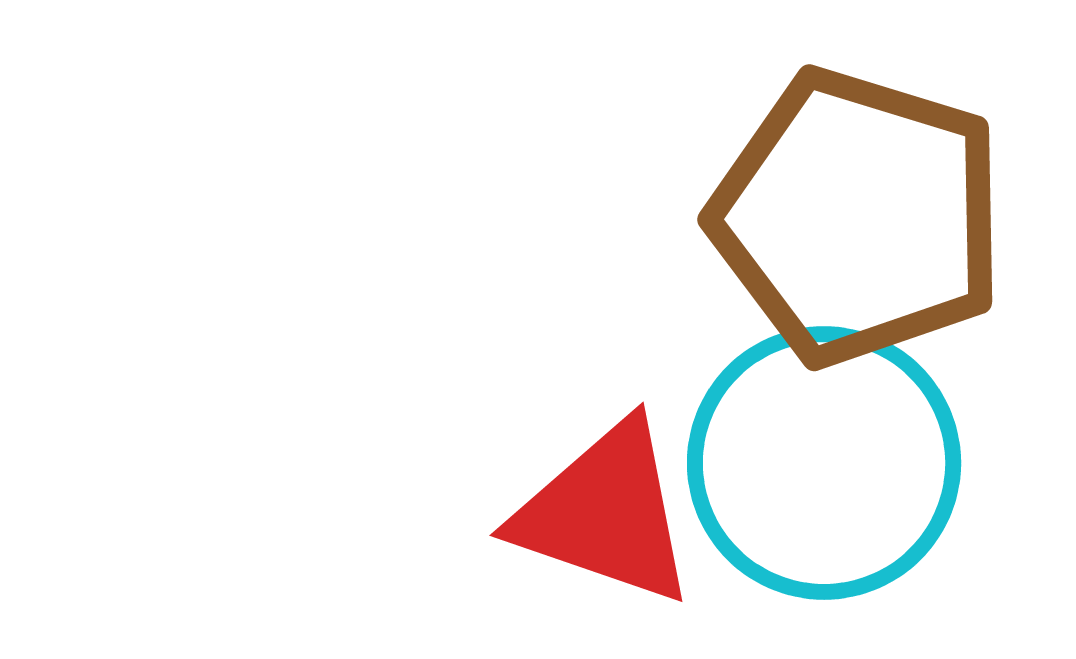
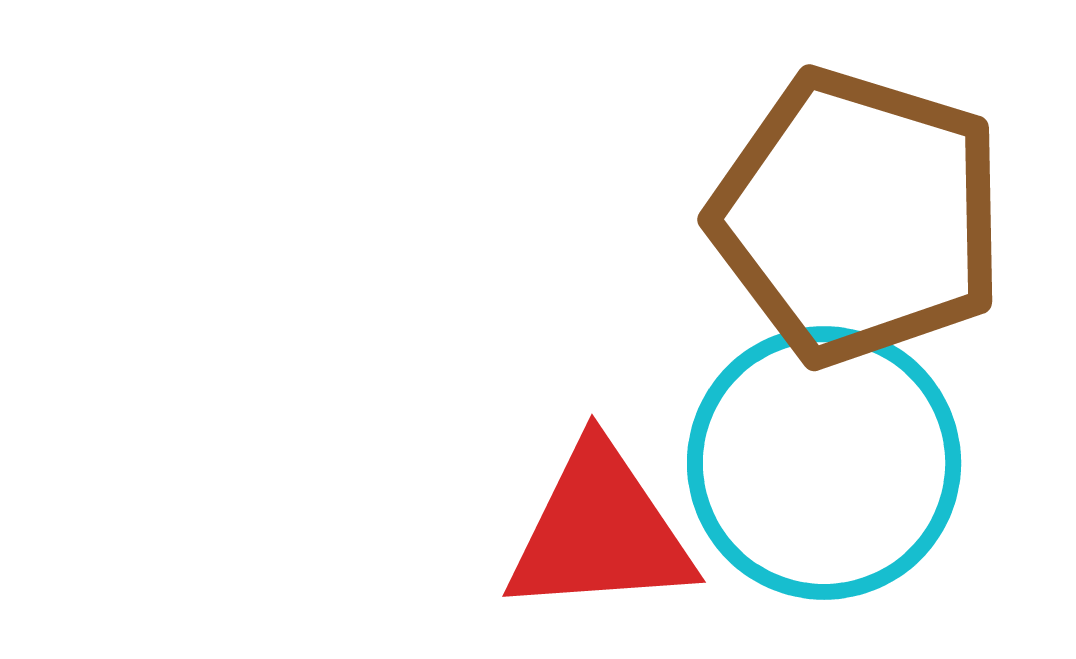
red triangle: moved 5 px left, 18 px down; rotated 23 degrees counterclockwise
